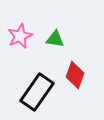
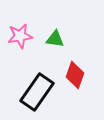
pink star: rotated 15 degrees clockwise
